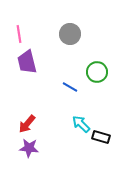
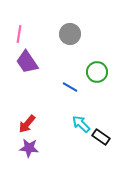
pink line: rotated 18 degrees clockwise
purple trapezoid: rotated 20 degrees counterclockwise
black rectangle: rotated 18 degrees clockwise
